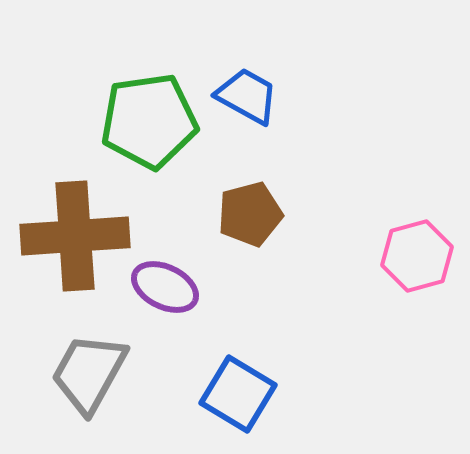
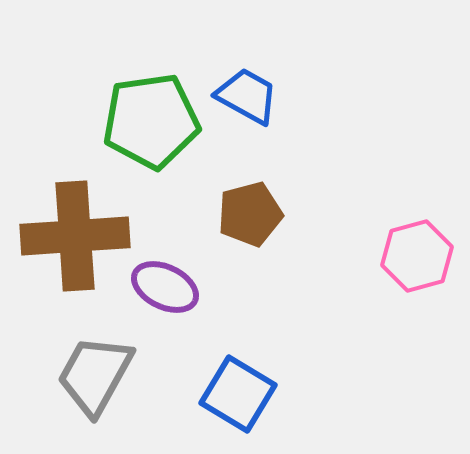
green pentagon: moved 2 px right
gray trapezoid: moved 6 px right, 2 px down
